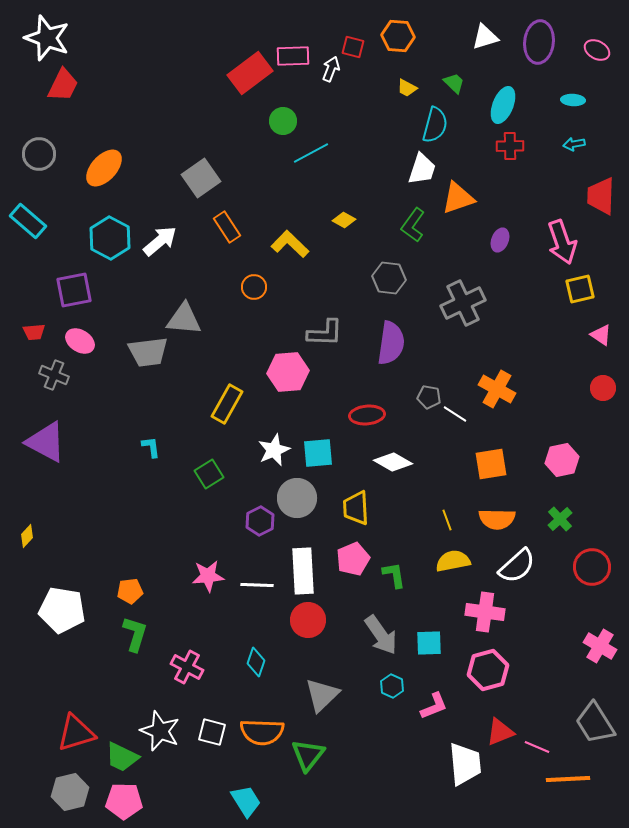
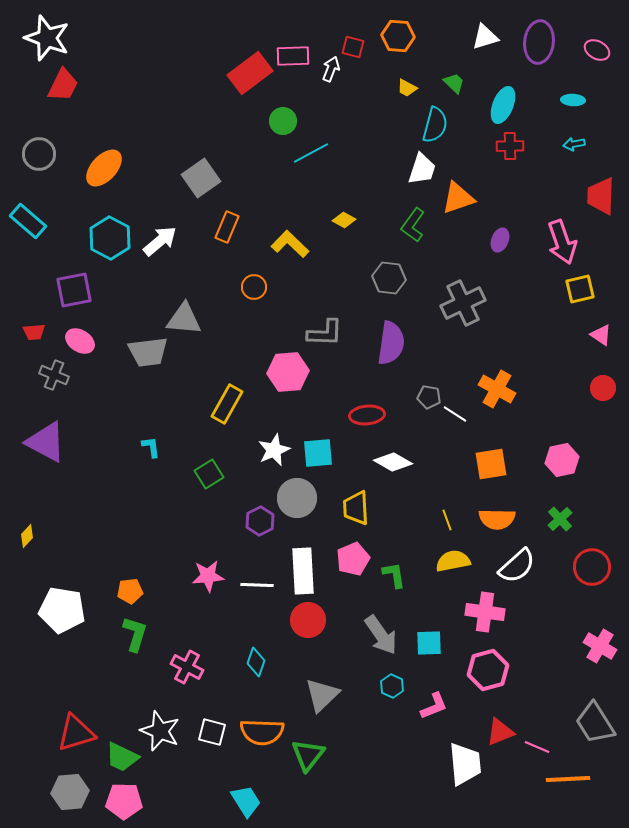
orange rectangle at (227, 227): rotated 56 degrees clockwise
gray hexagon at (70, 792): rotated 9 degrees clockwise
